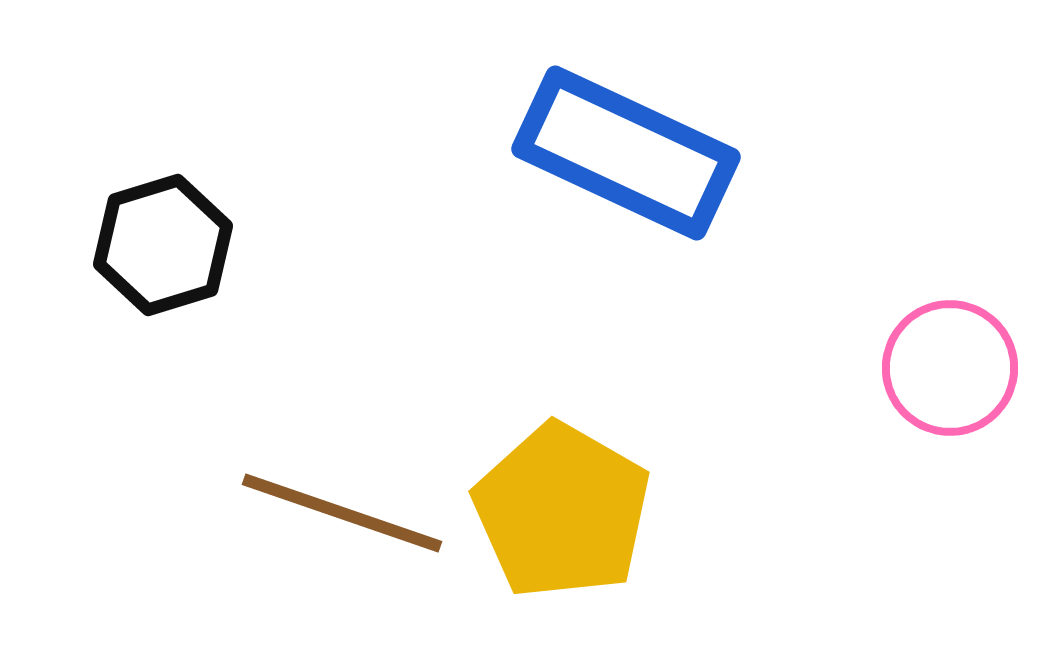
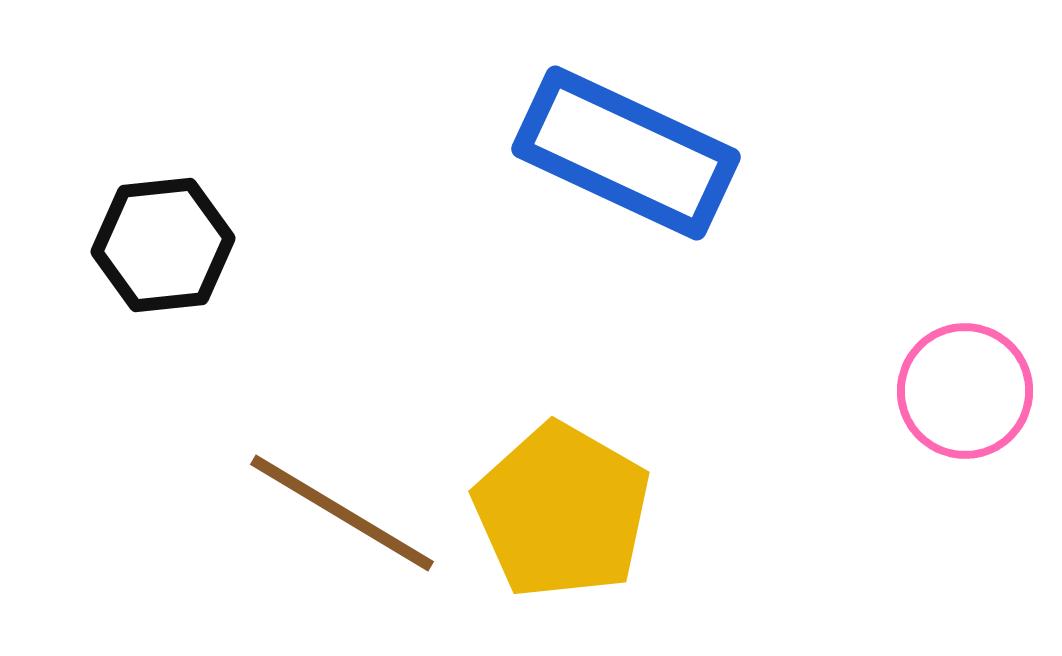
black hexagon: rotated 11 degrees clockwise
pink circle: moved 15 px right, 23 px down
brown line: rotated 12 degrees clockwise
